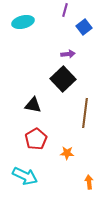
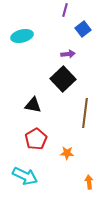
cyan ellipse: moved 1 px left, 14 px down
blue square: moved 1 px left, 2 px down
